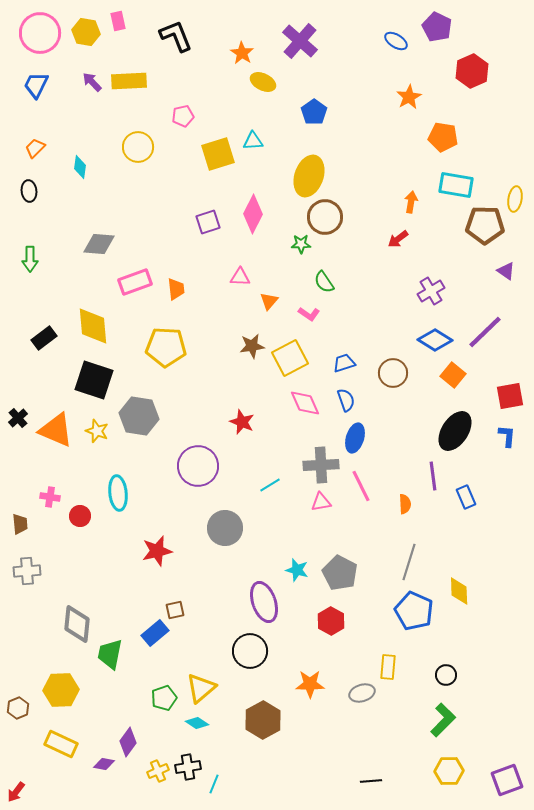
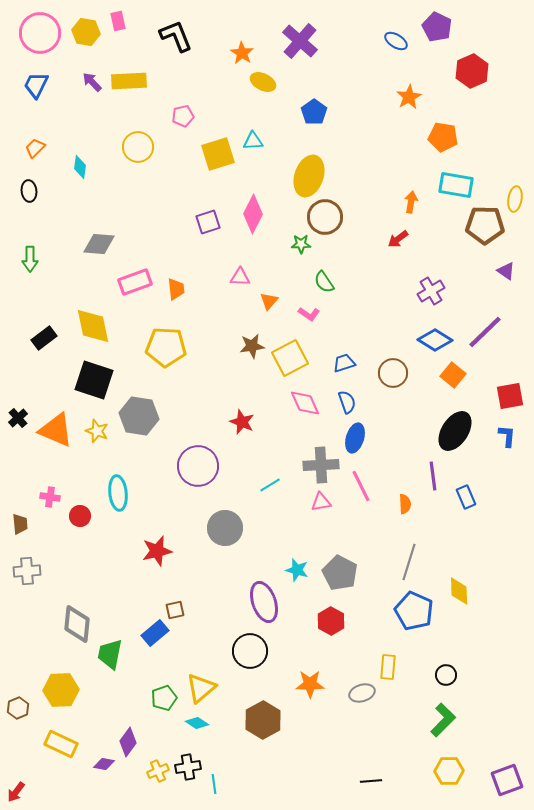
yellow diamond at (93, 326): rotated 6 degrees counterclockwise
blue semicircle at (346, 400): moved 1 px right, 2 px down
cyan line at (214, 784): rotated 30 degrees counterclockwise
